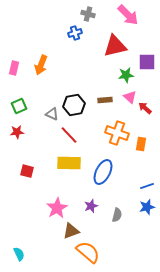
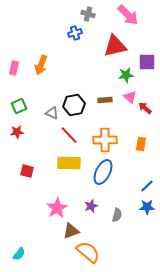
gray triangle: moved 1 px up
orange cross: moved 12 px left, 7 px down; rotated 20 degrees counterclockwise
blue line: rotated 24 degrees counterclockwise
blue star: rotated 14 degrees clockwise
cyan semicircle: rotated 64 degrees clockwise
